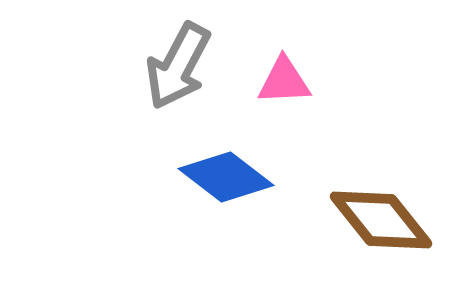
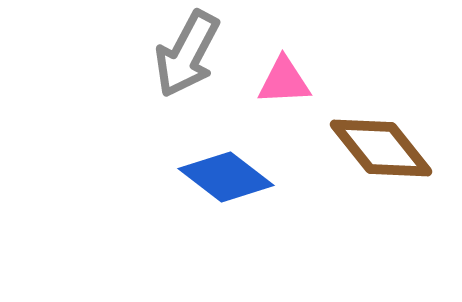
gray arrow: moved 9 px right, 12 px up
brown diamond: moved 72 px up
